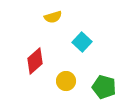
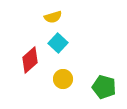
cyan square: moved 24 px left, 1 px down
red diamond: moved 5 px left, 1 px up
yellow circle: moved 3 px left, 2 px up
